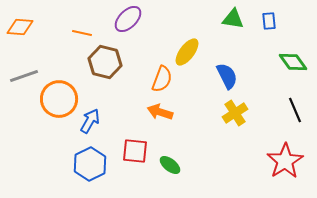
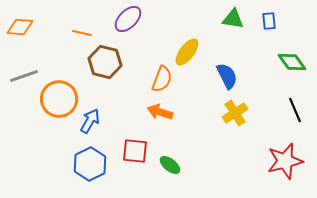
green diamond: moved 1 px left
red star: rotated 18 degrees clockwise
